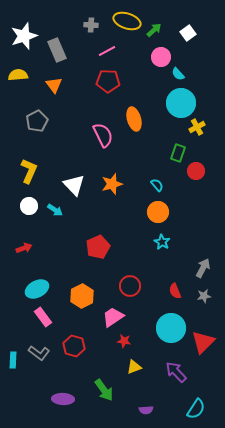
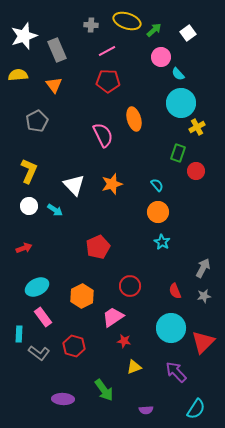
cyan ellipse at (37, 289): moved 2 px up
cyan rectangle at (13, 360): moved 6 px right, 26 px up
